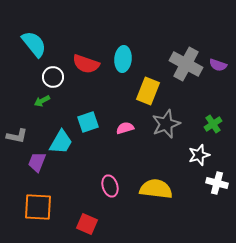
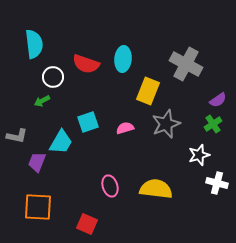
cyan semicircle: rotated 32 degrees clockwise
purple semicircle: moved 35 px down; rotated 54 degrees counterclockwise
